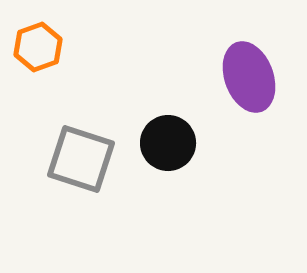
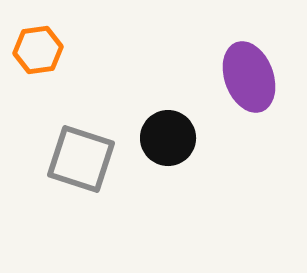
orange hexagon: moved 3 px down; rotated 12 degrees clockwise
black circle: moved 5 px up
